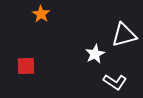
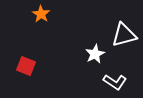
red square: rotated 24 degrees clockwise
